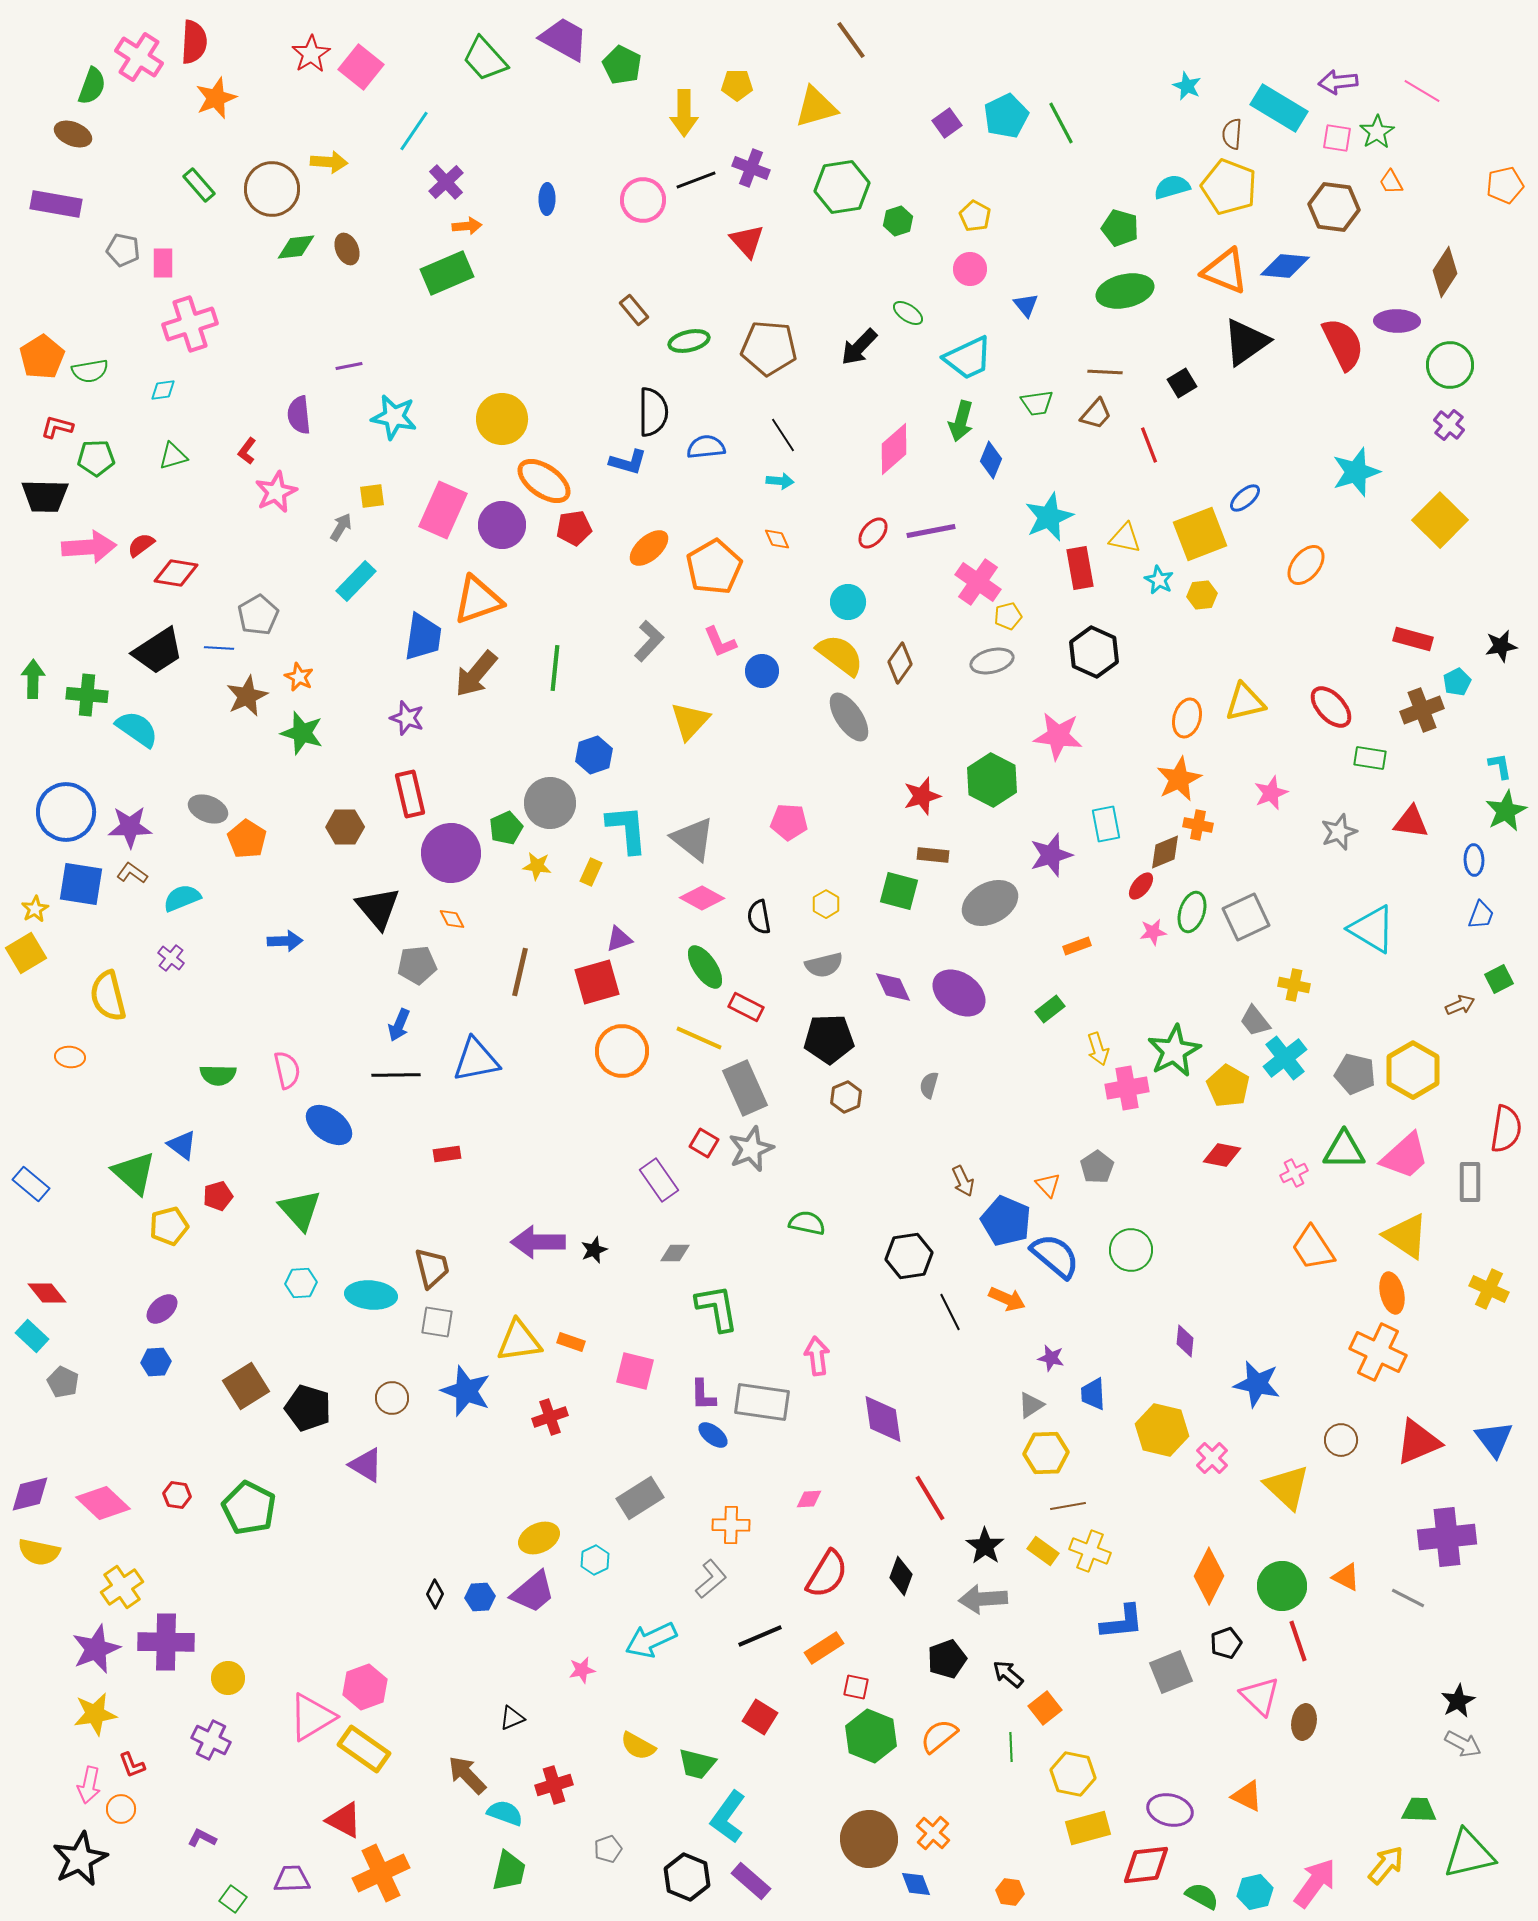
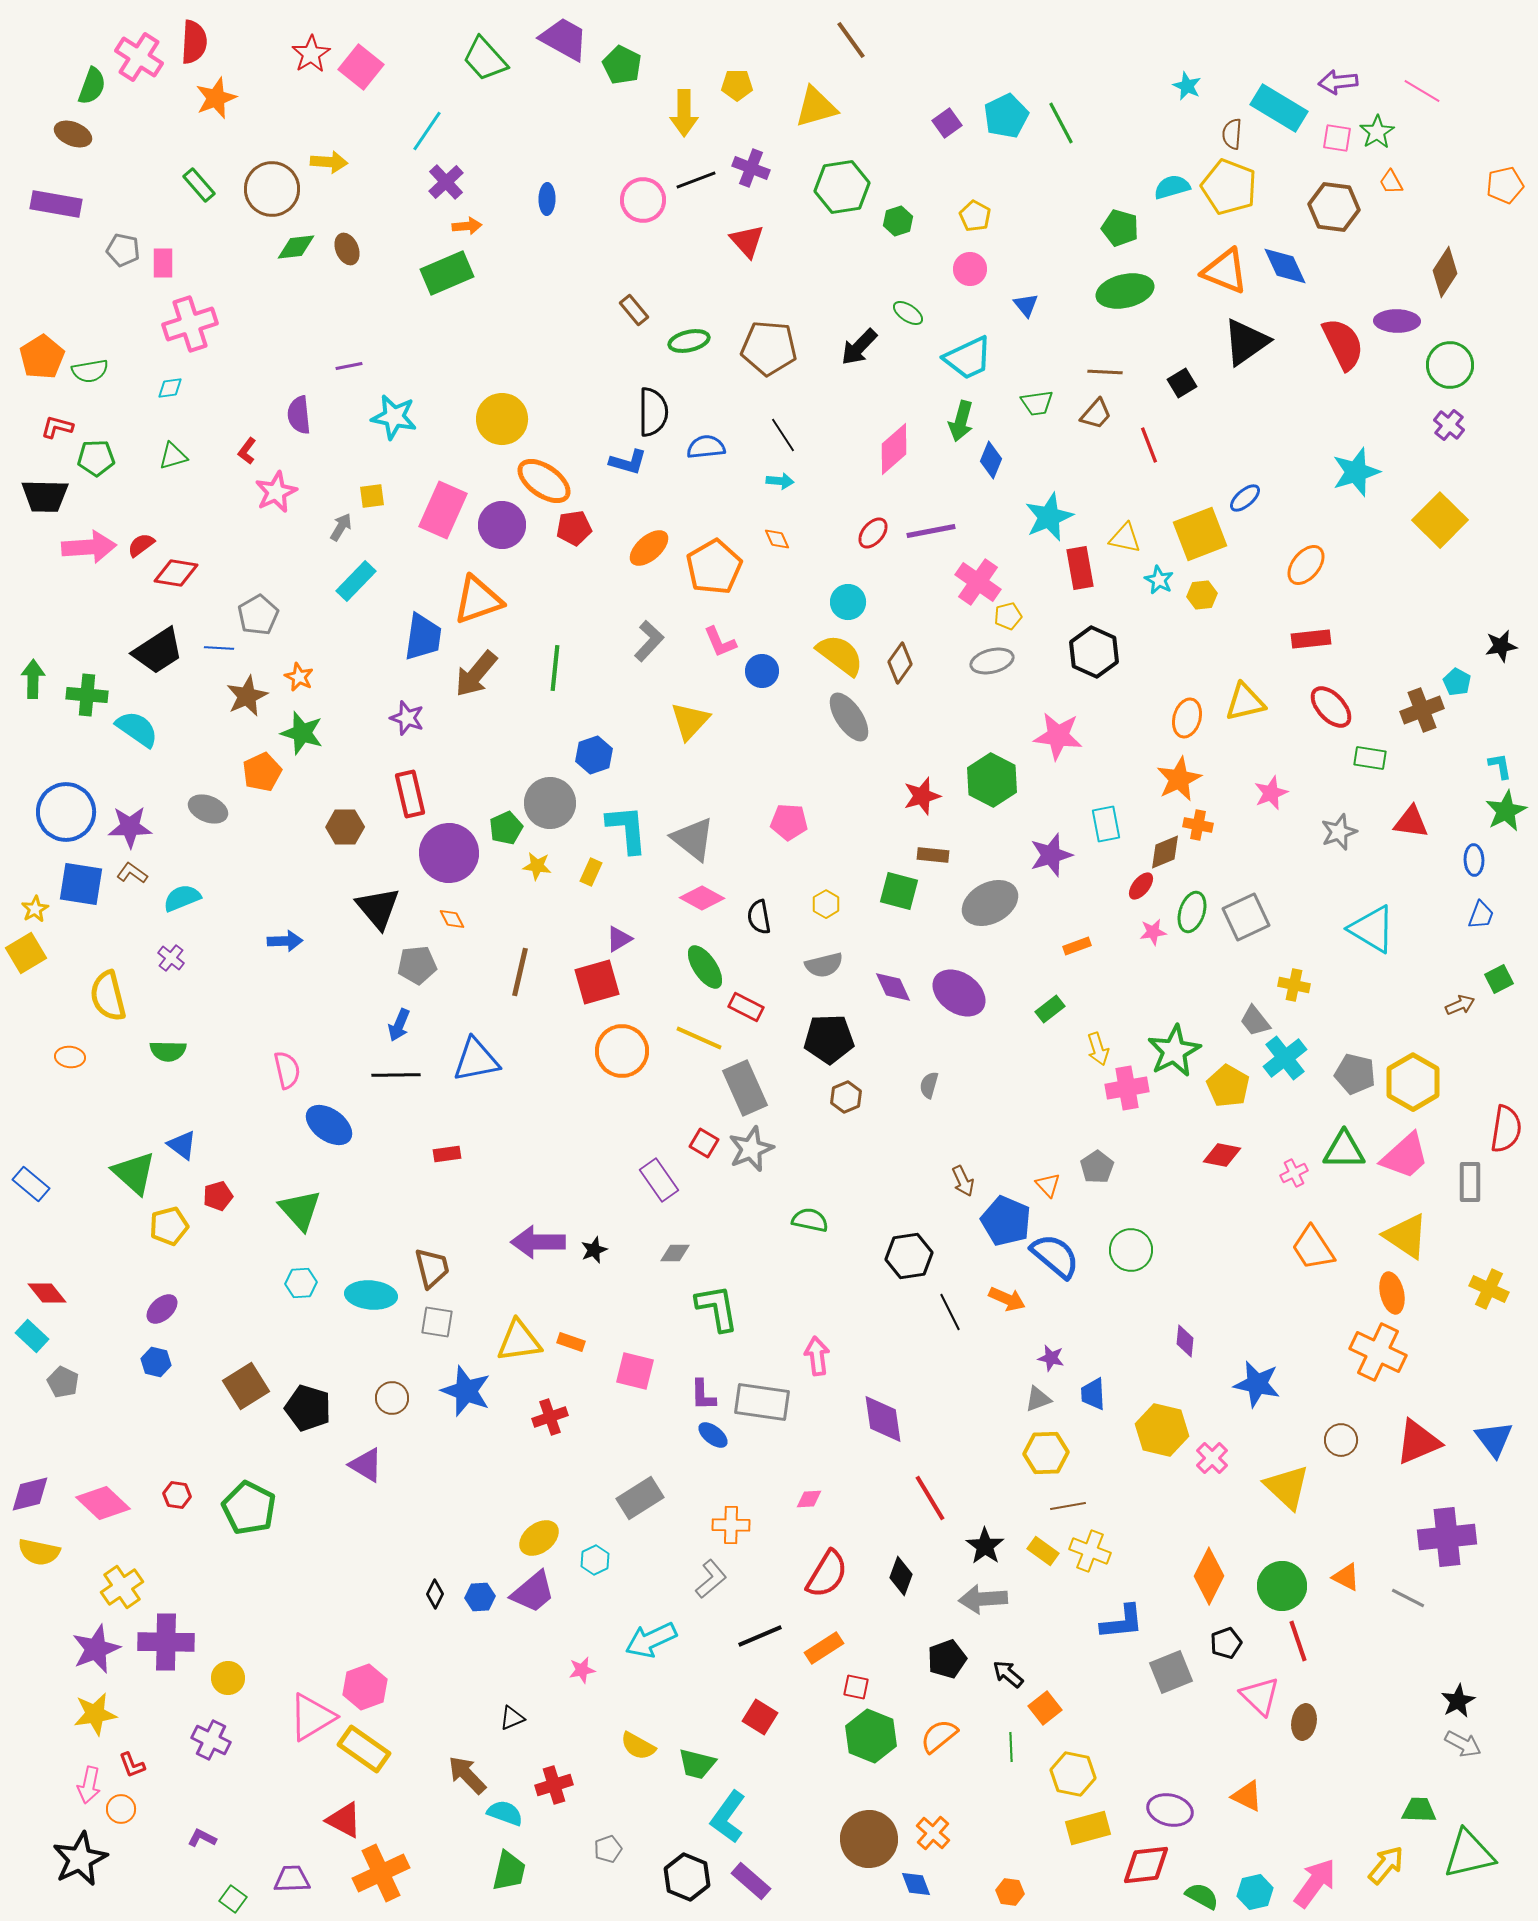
cyan line at (414, 131): moved 13 px right
blue diamond at (1285, 266): rotated 60 degrees clockwise
cyan diamond at (163, 390): moved 7 px right, 2 px up
red rectangle at (1413, 639): moved 102 px left; rotated 21 degrees counterclockwise
cyan pentagon at (1457, 682): rotated 16 degrees counterclockwise
orange pentagon at (247, 839): moved 15 px right, 67 px up; rotated 15 degrees clockwise
purple circle at (451, 853): moved 2 px left
purple triangle at (619, 939): rotated 12 degrees counterclockwise
yellow hexagon at (1413, 1070): moved 12 px down
green semicircle at (218, 1075): moved 50 px left, 24 px up
green semicircle at (807, 1223): moved 3 px right, 3 px up
blue hexagon at (156, 1362): rotated 16 degrees clockwise
gray triangle at (1031, 1405): moved 7 px right, 6 px up; rotated 12 degrees clockwise
yellow ellipse at (539, 1538): rotated 12 degrees counterclockwise
